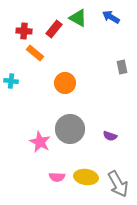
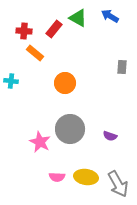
blue arrow: moved 1 px left, 1 px up
gray rectangle: rotated 16 degrees clockwise
